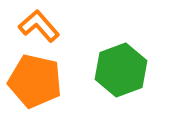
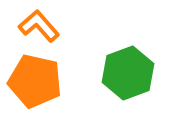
green hexagon: moved 7 px right, 3 px down
